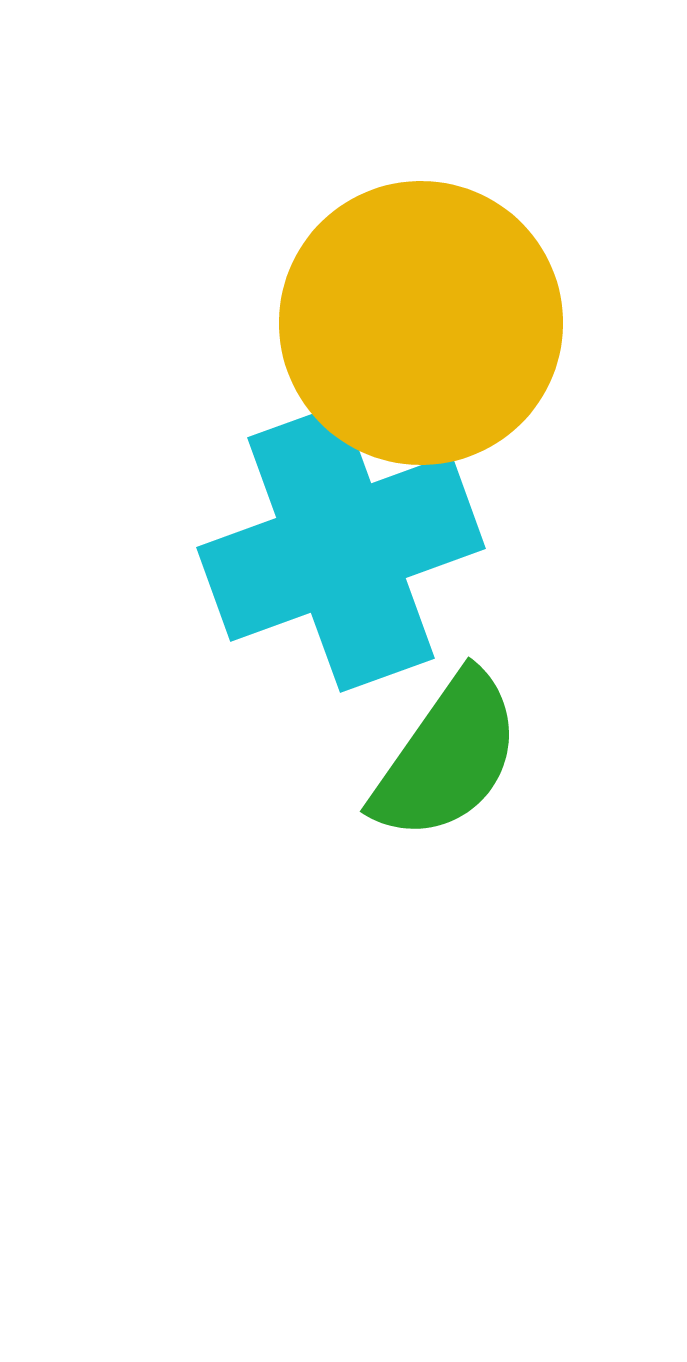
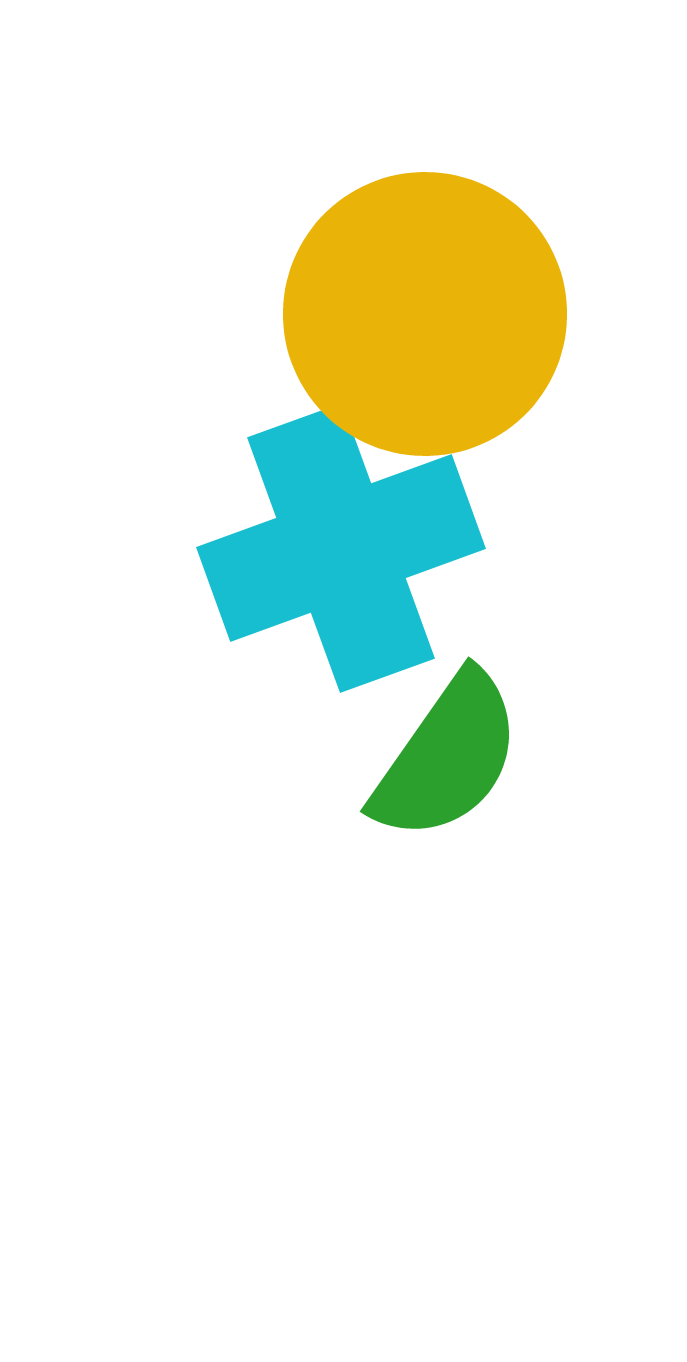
yellow circle: moved 4 px right, 9 px up
